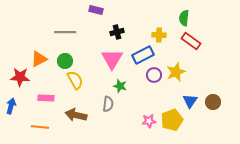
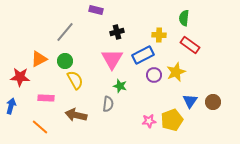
gray line: rotated 50 degrees counterclockwise
red rectangle: moved 1 px left, 4 px down
orange line: rotated 36 degrees clockwise
